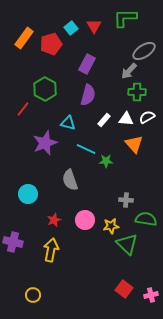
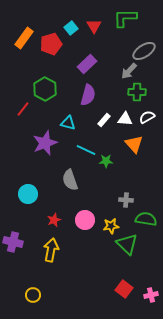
purple rectangle: rotated 18 degrees clockwise
white triangle: moved 1 px left
cyan line: moved 1 px down
